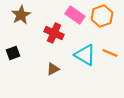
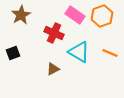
cyan triangle: moved 6 px left, 3 px up
